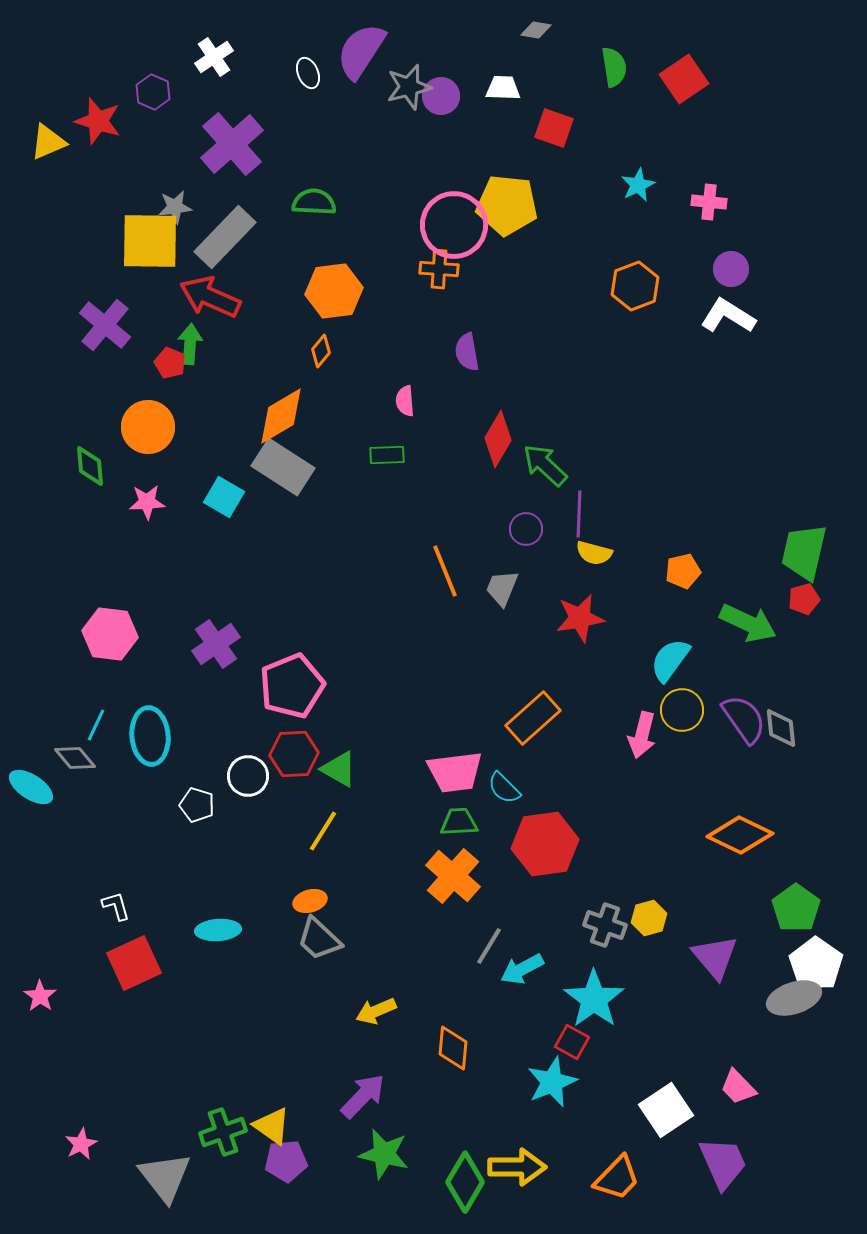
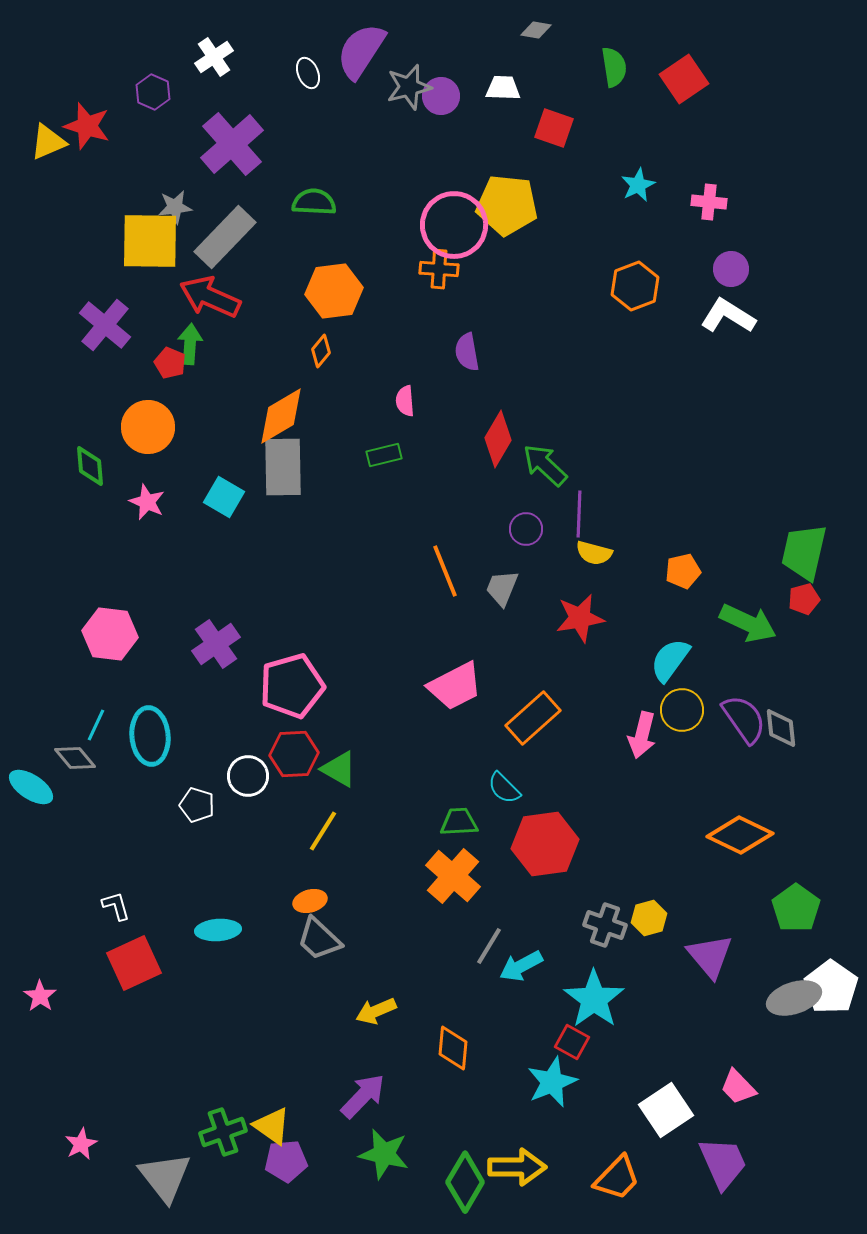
red star at (98, 121): moved 11 px left, 5 px down
green rectangle at (387, 455): moved 3 px left; rotated 12 degrees counterclockwise
gray rectangle at (283, 467): rotated 56 degrees clockwise
pink star at (147, 502): rotated 27 degrees clockwise
pink pentagon at (292, 686): rotated 6 degrees clockwise
pink trapezoid at (455, 772): moved 86 px up; rotated 20 degrees counterclockwise
purple triangle at (715, 957): moved 5 px left, 1 px up
white pentagon at (816, 964): moved 15 px right, 23 px down
cyan arrow at (522, 969): moved 1 px left, 3 px up
